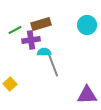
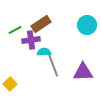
brown rectangle: rotated 18 degrees counterclockwise
purple triangle: moved 4 px left, 23 px up
